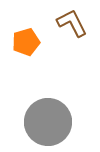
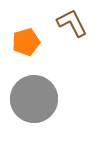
gray circle: moved 14 px left, 23 px up
